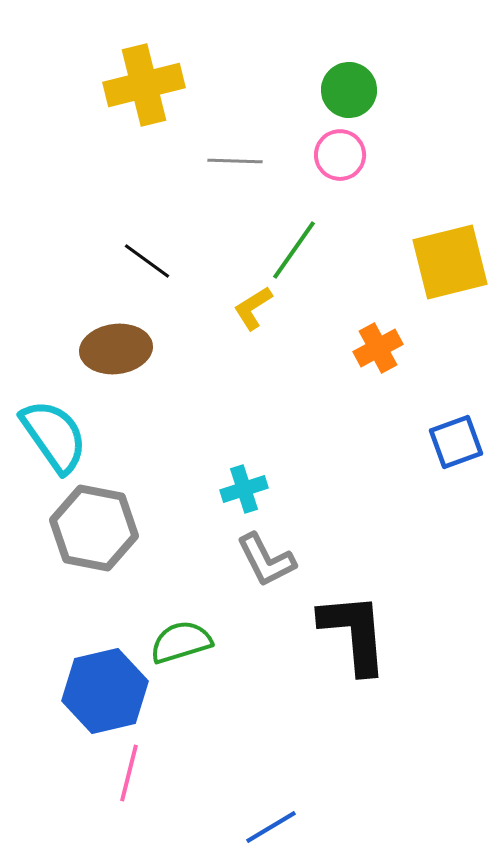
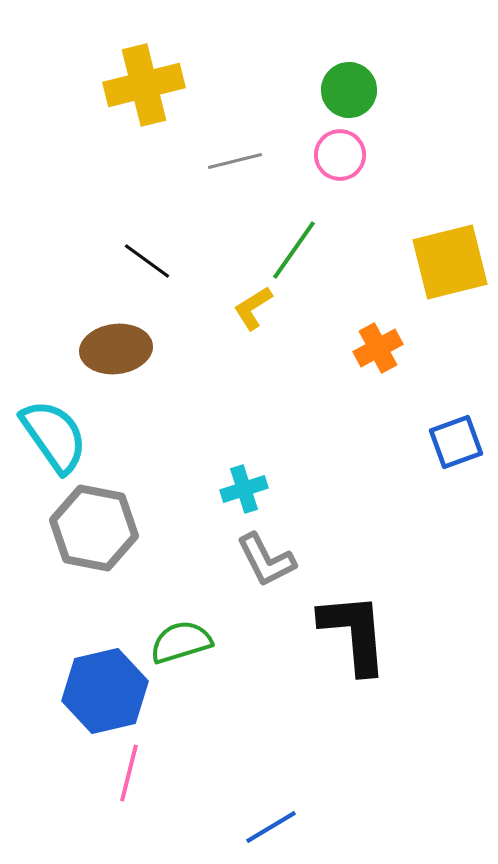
gray line: rotated 16 degrees counterclockwise
